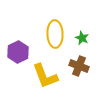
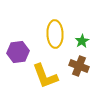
green star: moved 3 px down; rotated 16 degrees clockwise
purple hexagon: rotated 20 degrees clockwise
